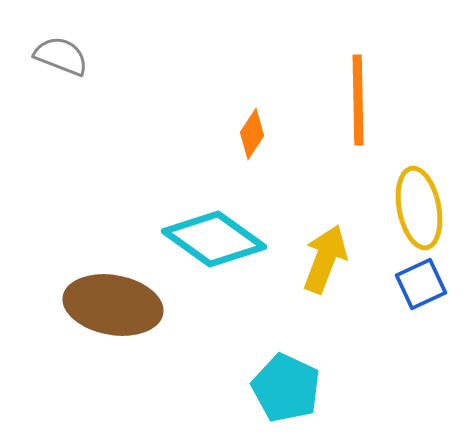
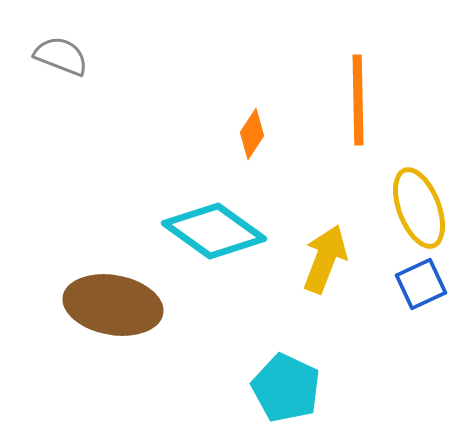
yellow ellipse: rotated 10 degrees counterclockwise
cyan diamond: moved 8 px up
